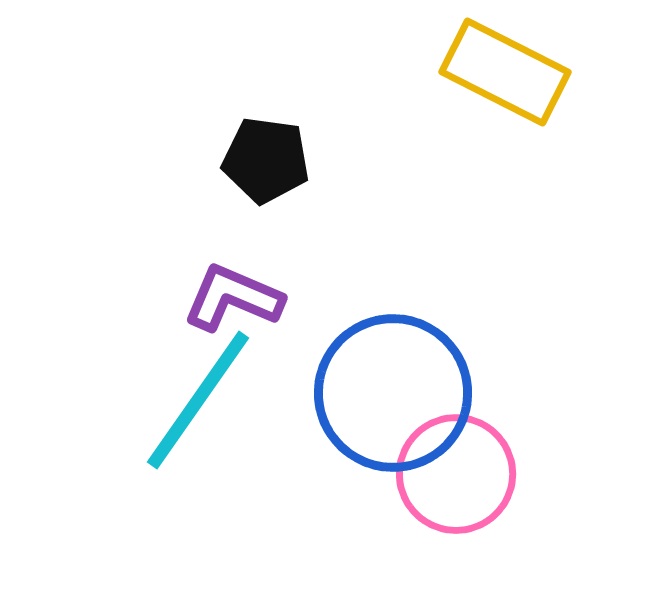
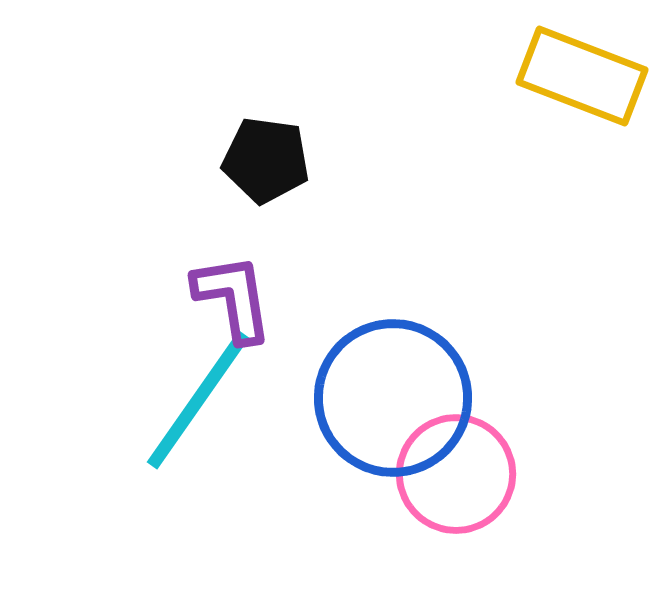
yellow rectangle: moved 77 px right, 4 px down; rotated 6 degrees counterclockwise
purple L-shape: rotated 58 degrees clockwise
blue circle: moved 5 px down
